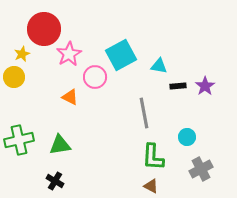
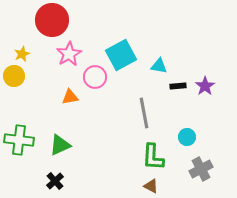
red circle: moved 8 px right, 9 px up
yellow circle: moved 1 px up
orange triangle: rotated 36 degrees counterclockwise
green cross: rotated 20 degrees clockwise
green triangle: rotated 15 degrees counterclockwise
black cross: rotated 18 degrees clockwise
